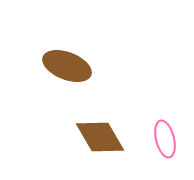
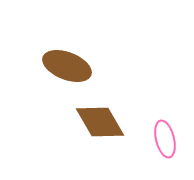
brown diamond: moved 15 px up
